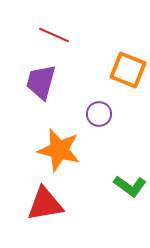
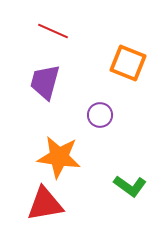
red line: moved 1 px left, 4 px up
orange square: moved 7 px up
purple trapezoid: moved 4 px right
purple circle: moved 1 px right, 1 px down
orange star: moved 7 px down; rotated 6 degrees counterclockwise
